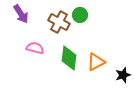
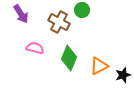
green circle: moved 2 px right, 5 px up
green diamond: rotated 15 degrees clockwise
orange triangle: moved 3 px right, 4 px down
